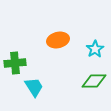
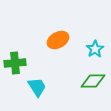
orange ellipse: rotated 15 degrees counterclockwise
green diamond: moved 1 px left
cyan trapezoid: moved 3 px right
